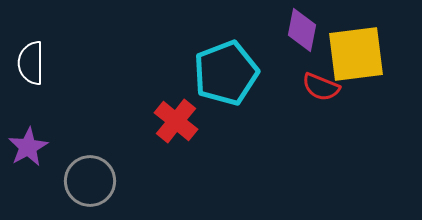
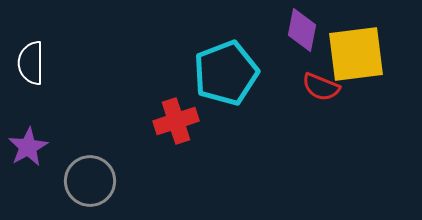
red cross: rotated 33 degrees clockwise
